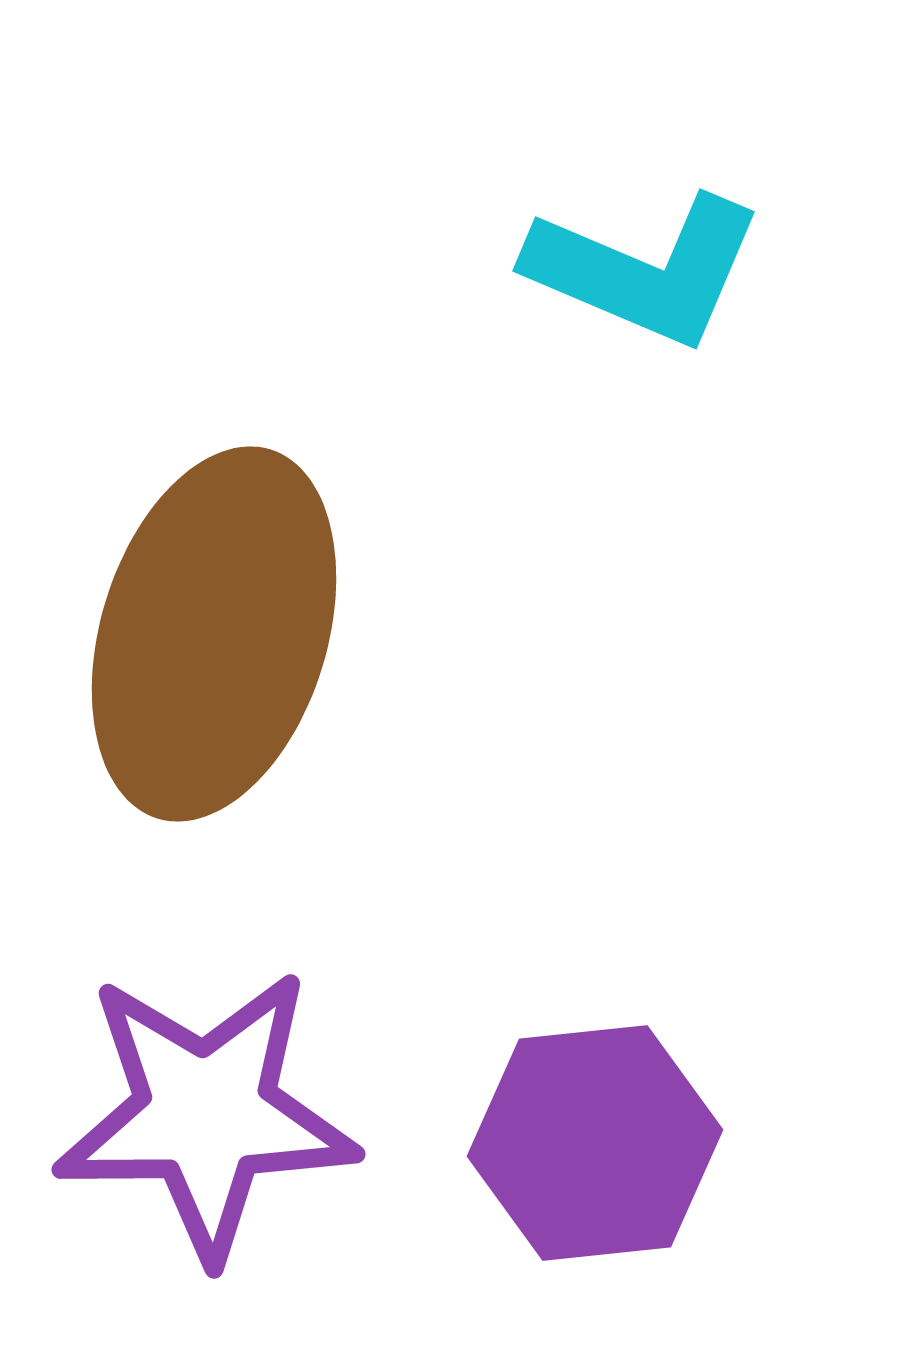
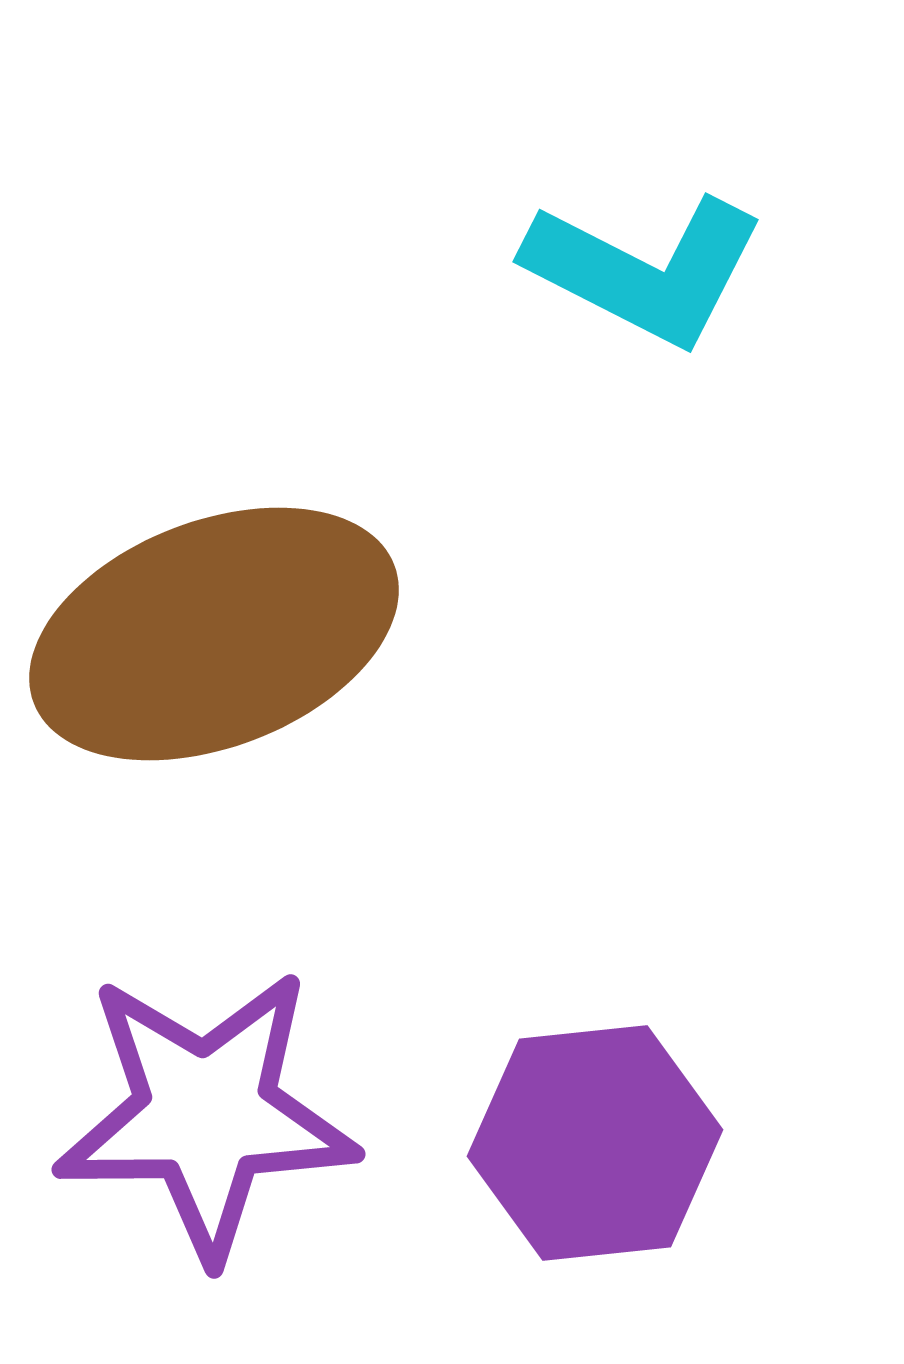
cyan L-shape: rotated 4 degrees clockwise
brown ellipse: rotated 52 degrees clockwise
